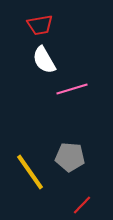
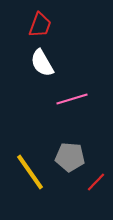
red trapezoid: rotated 60 degrees counterclockwise
white semicircle: moved 2 px left, 3 px down
pink line: moved 10 px down
red line: moved 14 px right, 23 px up
